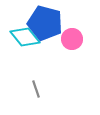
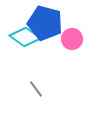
cyan diamond: rotated 16 degrees counterclockwise
gray line: rotated 18 degrees counterclockwise
